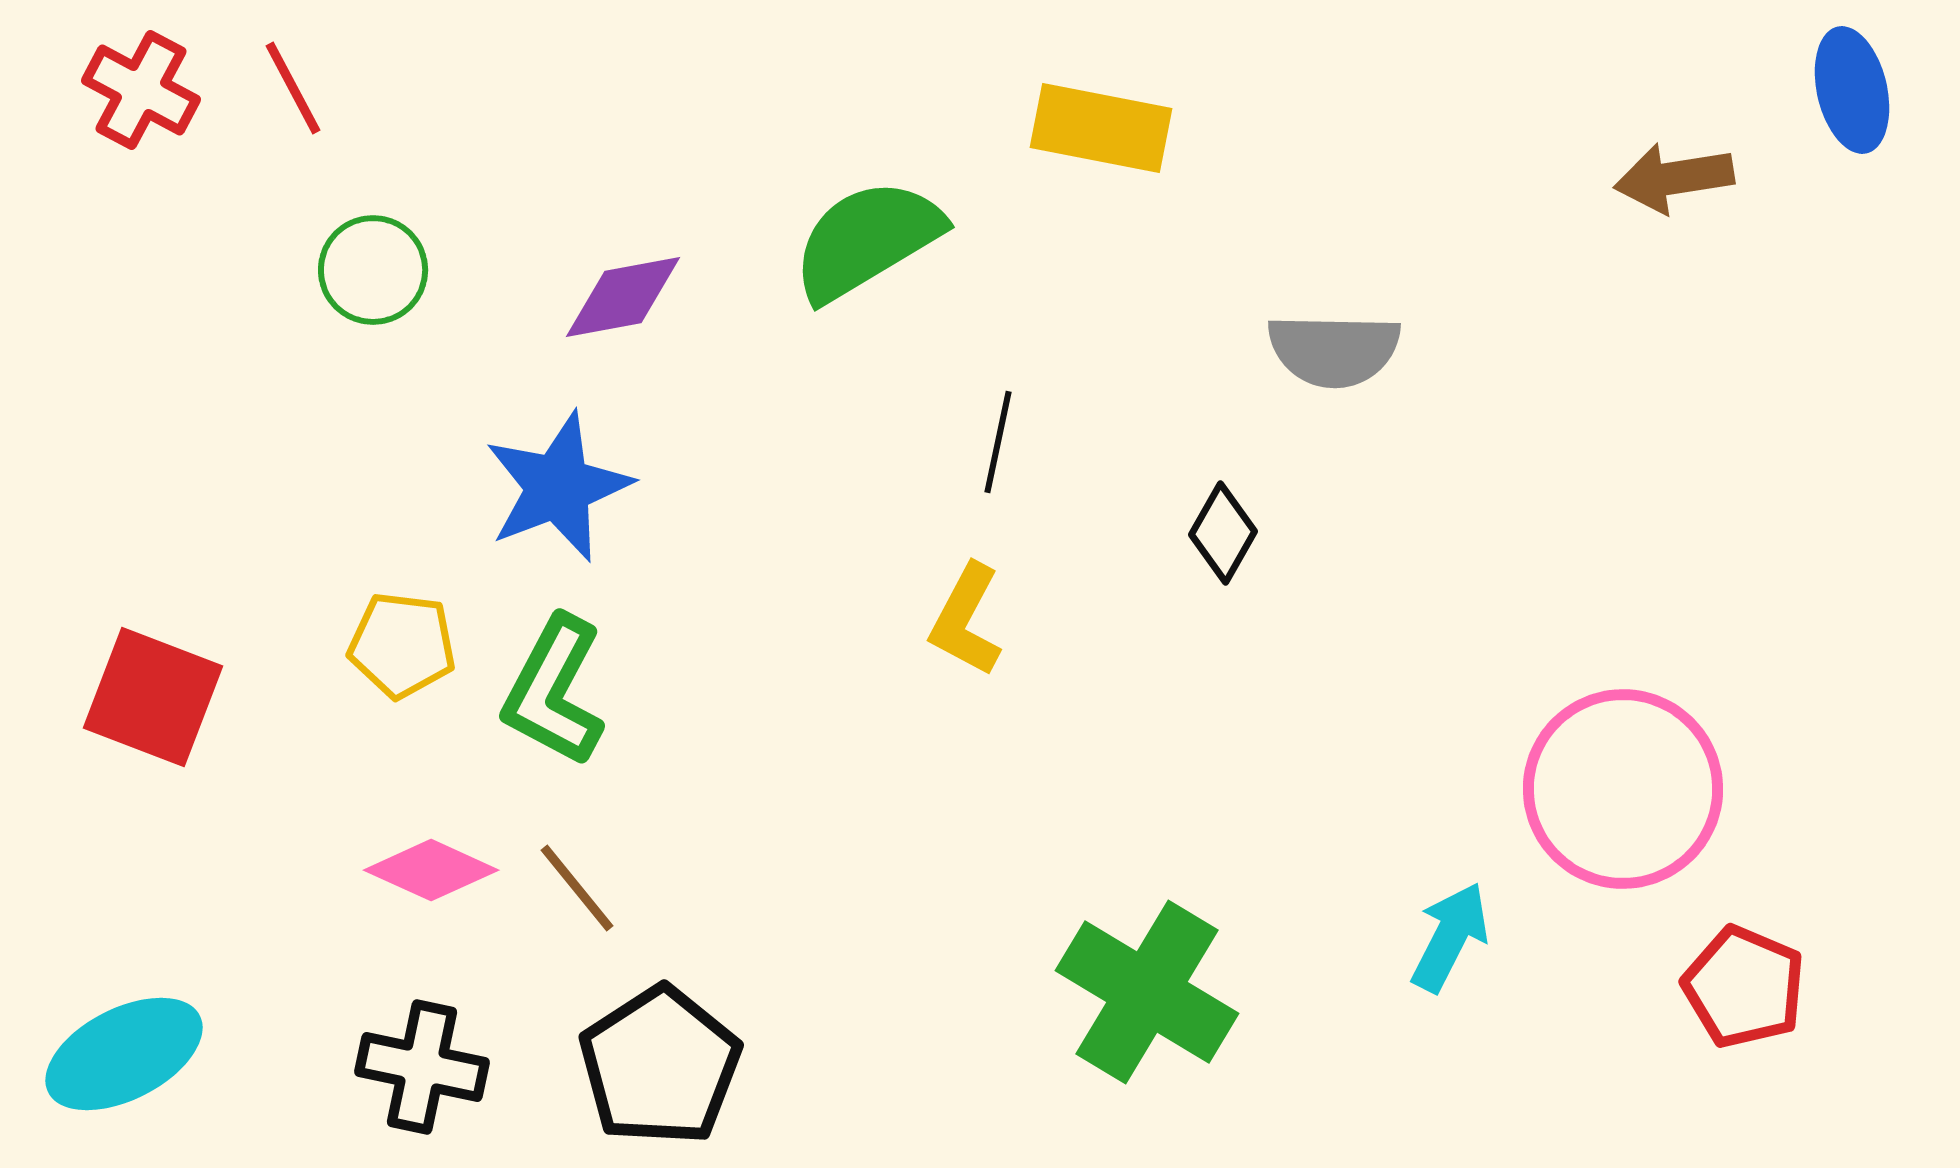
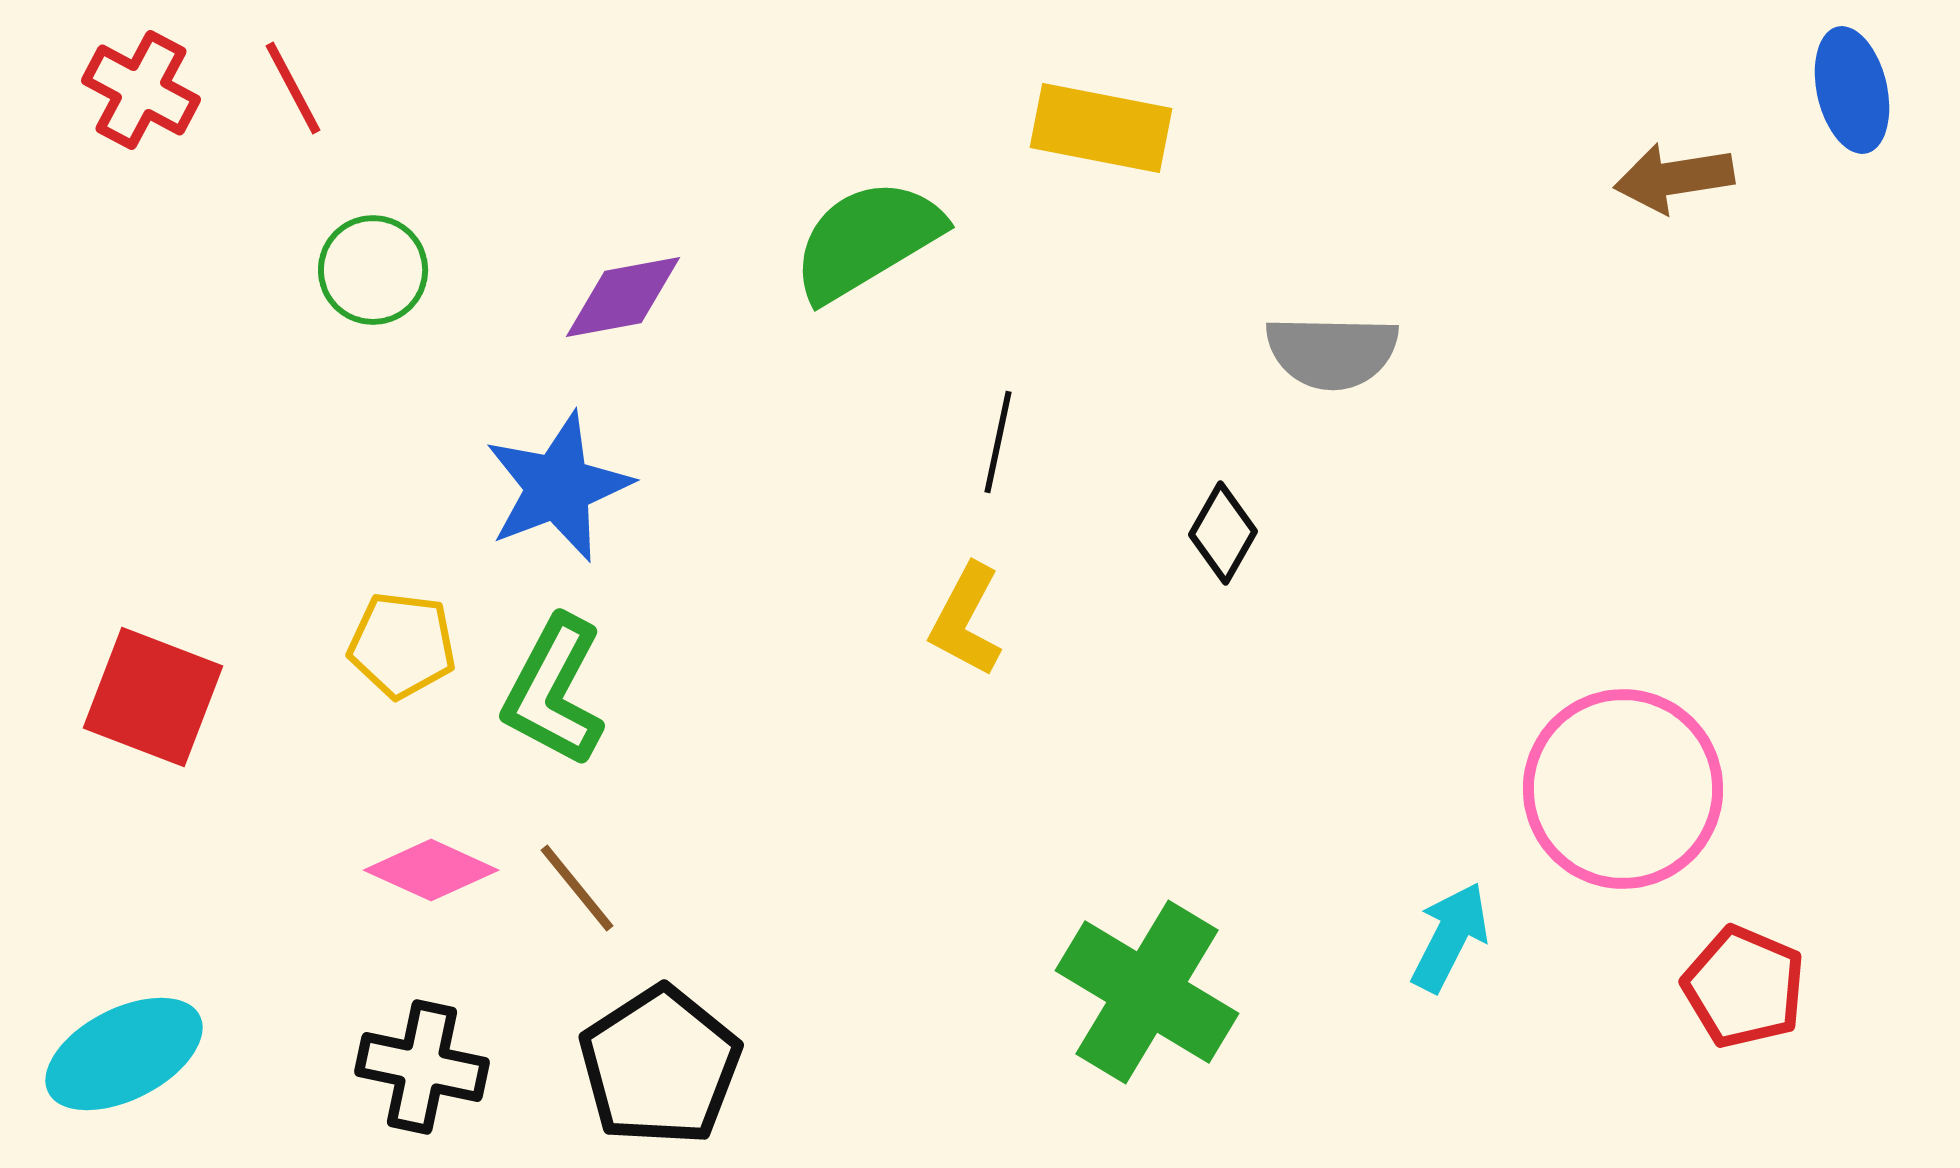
gray semicircle: moved 2 px left, 2 px down
